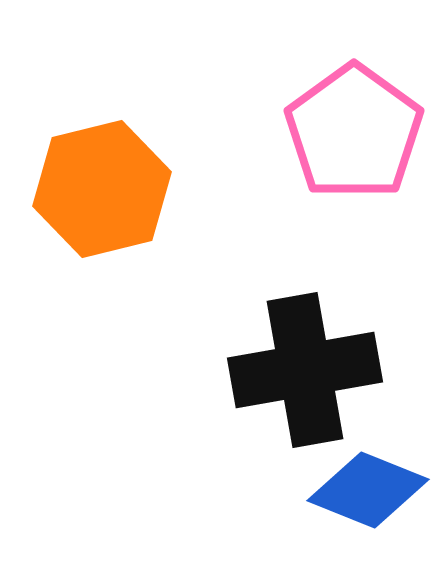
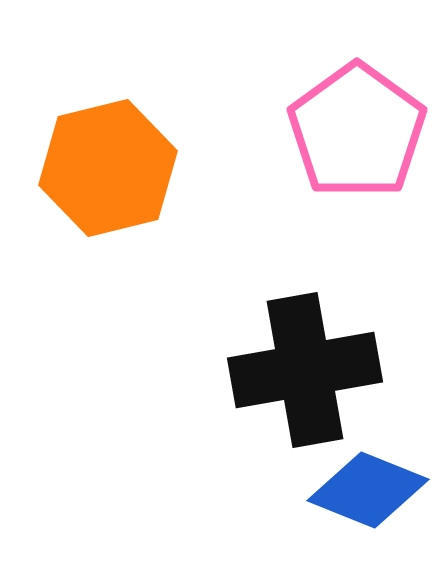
pink pentagon: moved 3 px right, 1 px up
orange hexagon: moved 6 px right, 21 px up
